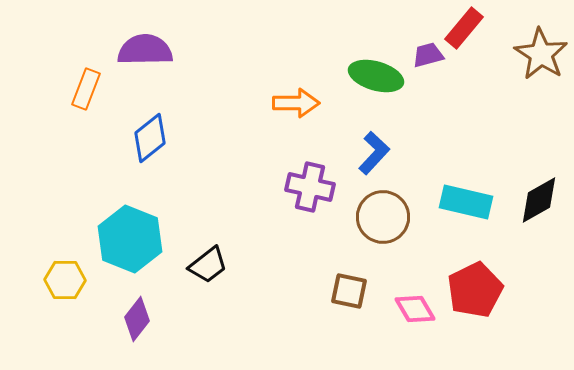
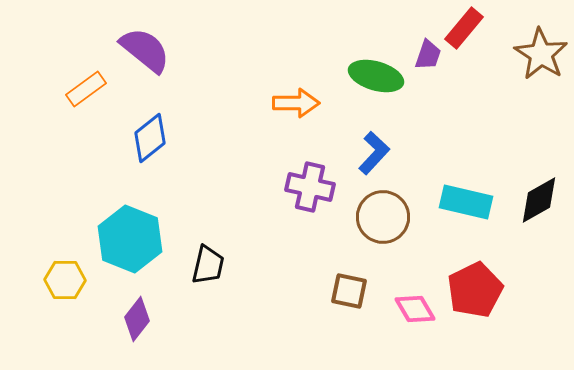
purple semicircle: rotated 40 degrees clockwise
purple trapezoid: rotated 124 degrees clockwise
orange rectangle: rotated 33 degrees clockwise
black trapezoid: rotated 39 degrees counterclockwise
